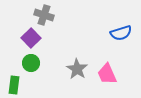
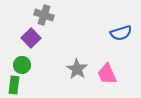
green circle: moved 9 px left, 2 px down
